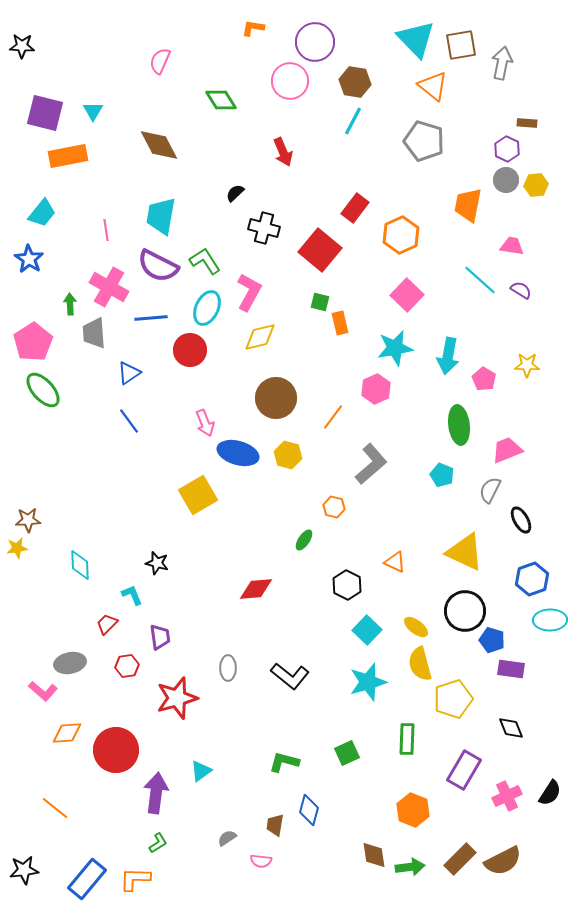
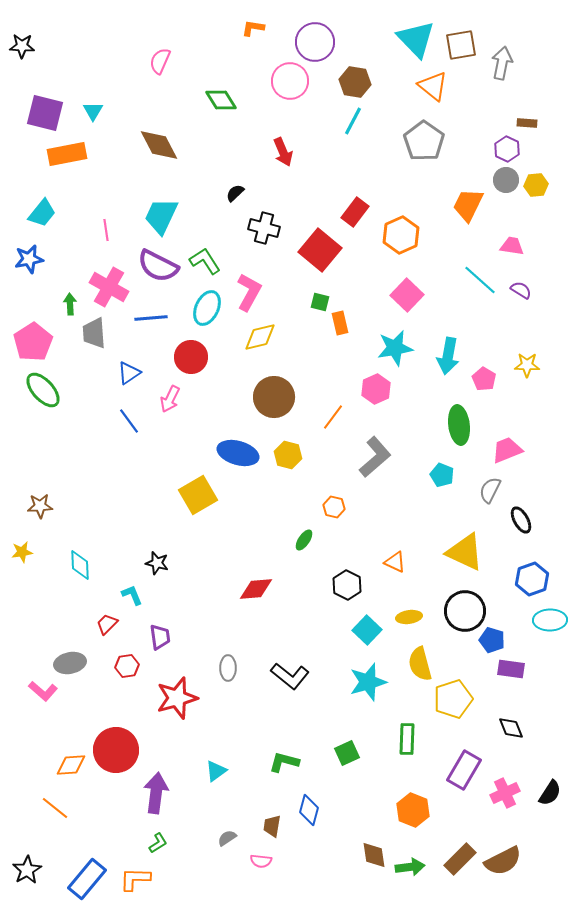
gray pentagon at (424, 141): rotated 18 degrees clockwise
orange rectangle at (68, 156): moved 1 px left, 2 px up
orange trapezoid at (468, 205): rotated 15 degrees clockwise
red rectangle at (355, 208): moved 4 px down
cyan trapezoid at (161, 216): rotated 15 degrees clockwise
blue star at (29, 259): rotated 28 degrees clockwise
red circle at (190, 350): moved 1 px right, 7 px down
brown circle at (276, 398): moved 2 px left, 1 px up
pink arrow at (205, 423): moved 35 px left, 24 px up; rotated 48 degrees clockwise
gray L-shape at (371, 464): moved 4 px right, 7 px up
brown star at (28, 520): moved 12 px right, 14 px up
yellow star at (17, 548): moved 5 px right, 4 px down
yellow ellipse at (416, 627): moved 7 px left, 10 px up; rotated 45 degrees counterclockwise
orange diamond at (67, 733): moved 4 px right, 32 px down
cyan triangle at (201, 771): moved 15 px right
pink cross at (507, 796): moved 2 px left, 3 px up
brown trapezoid at (275, 825): moved 3 px left, 1 px down
black star at (24, 870): moved 3 px right; rotated 24 degrees counterclockwise
